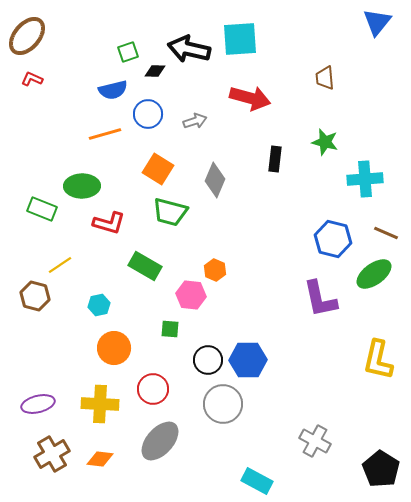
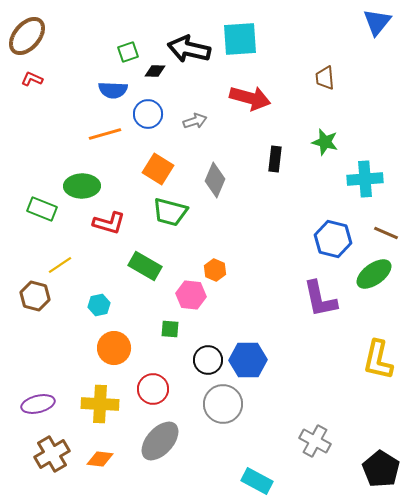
blue semicircle at (113, 90): rotated 16 degrees clockwise
